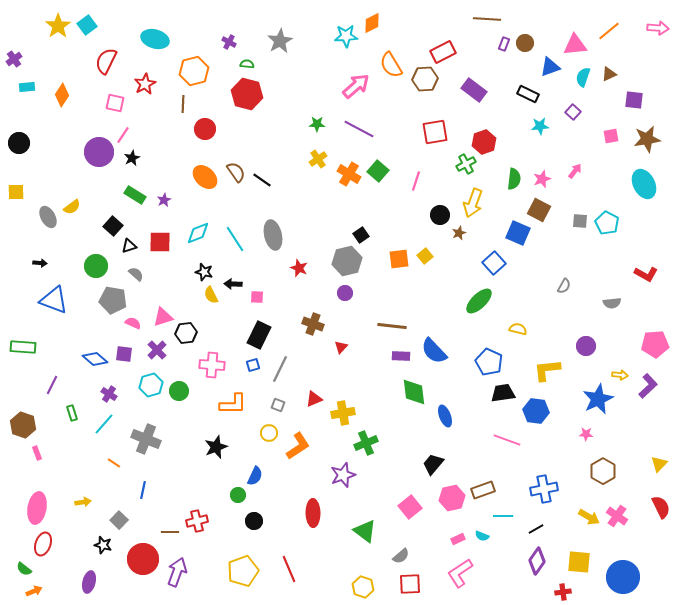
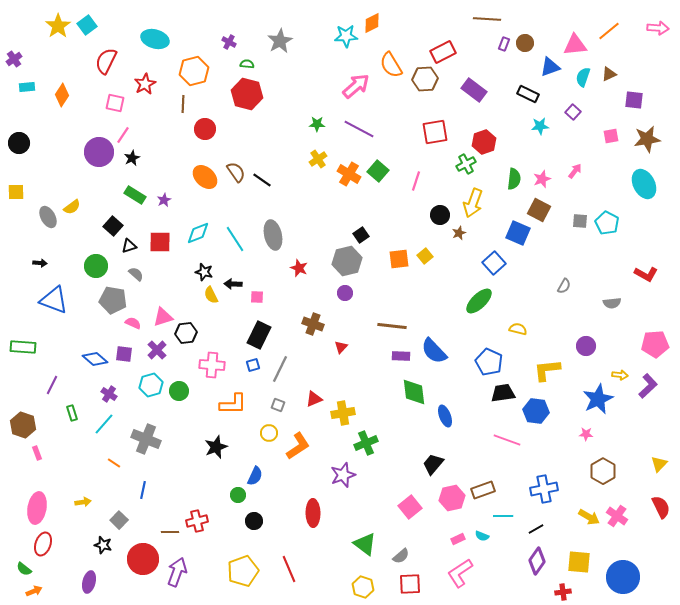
green triangle at (365, 531): moved 13 px down
